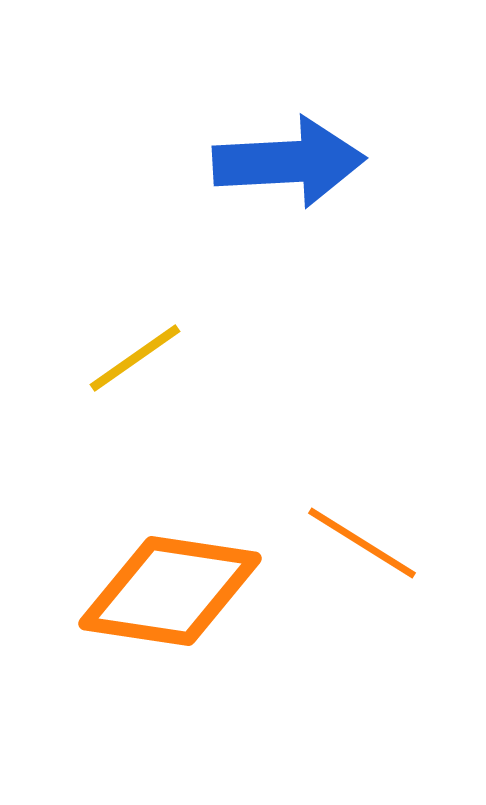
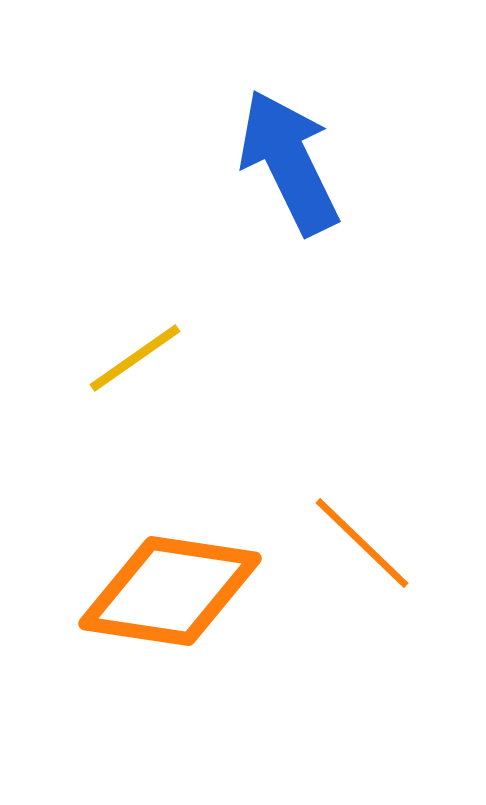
blue arrow: rotated 113 degrees counterclockwise
orange line: rotated 12 degrees clockwise
